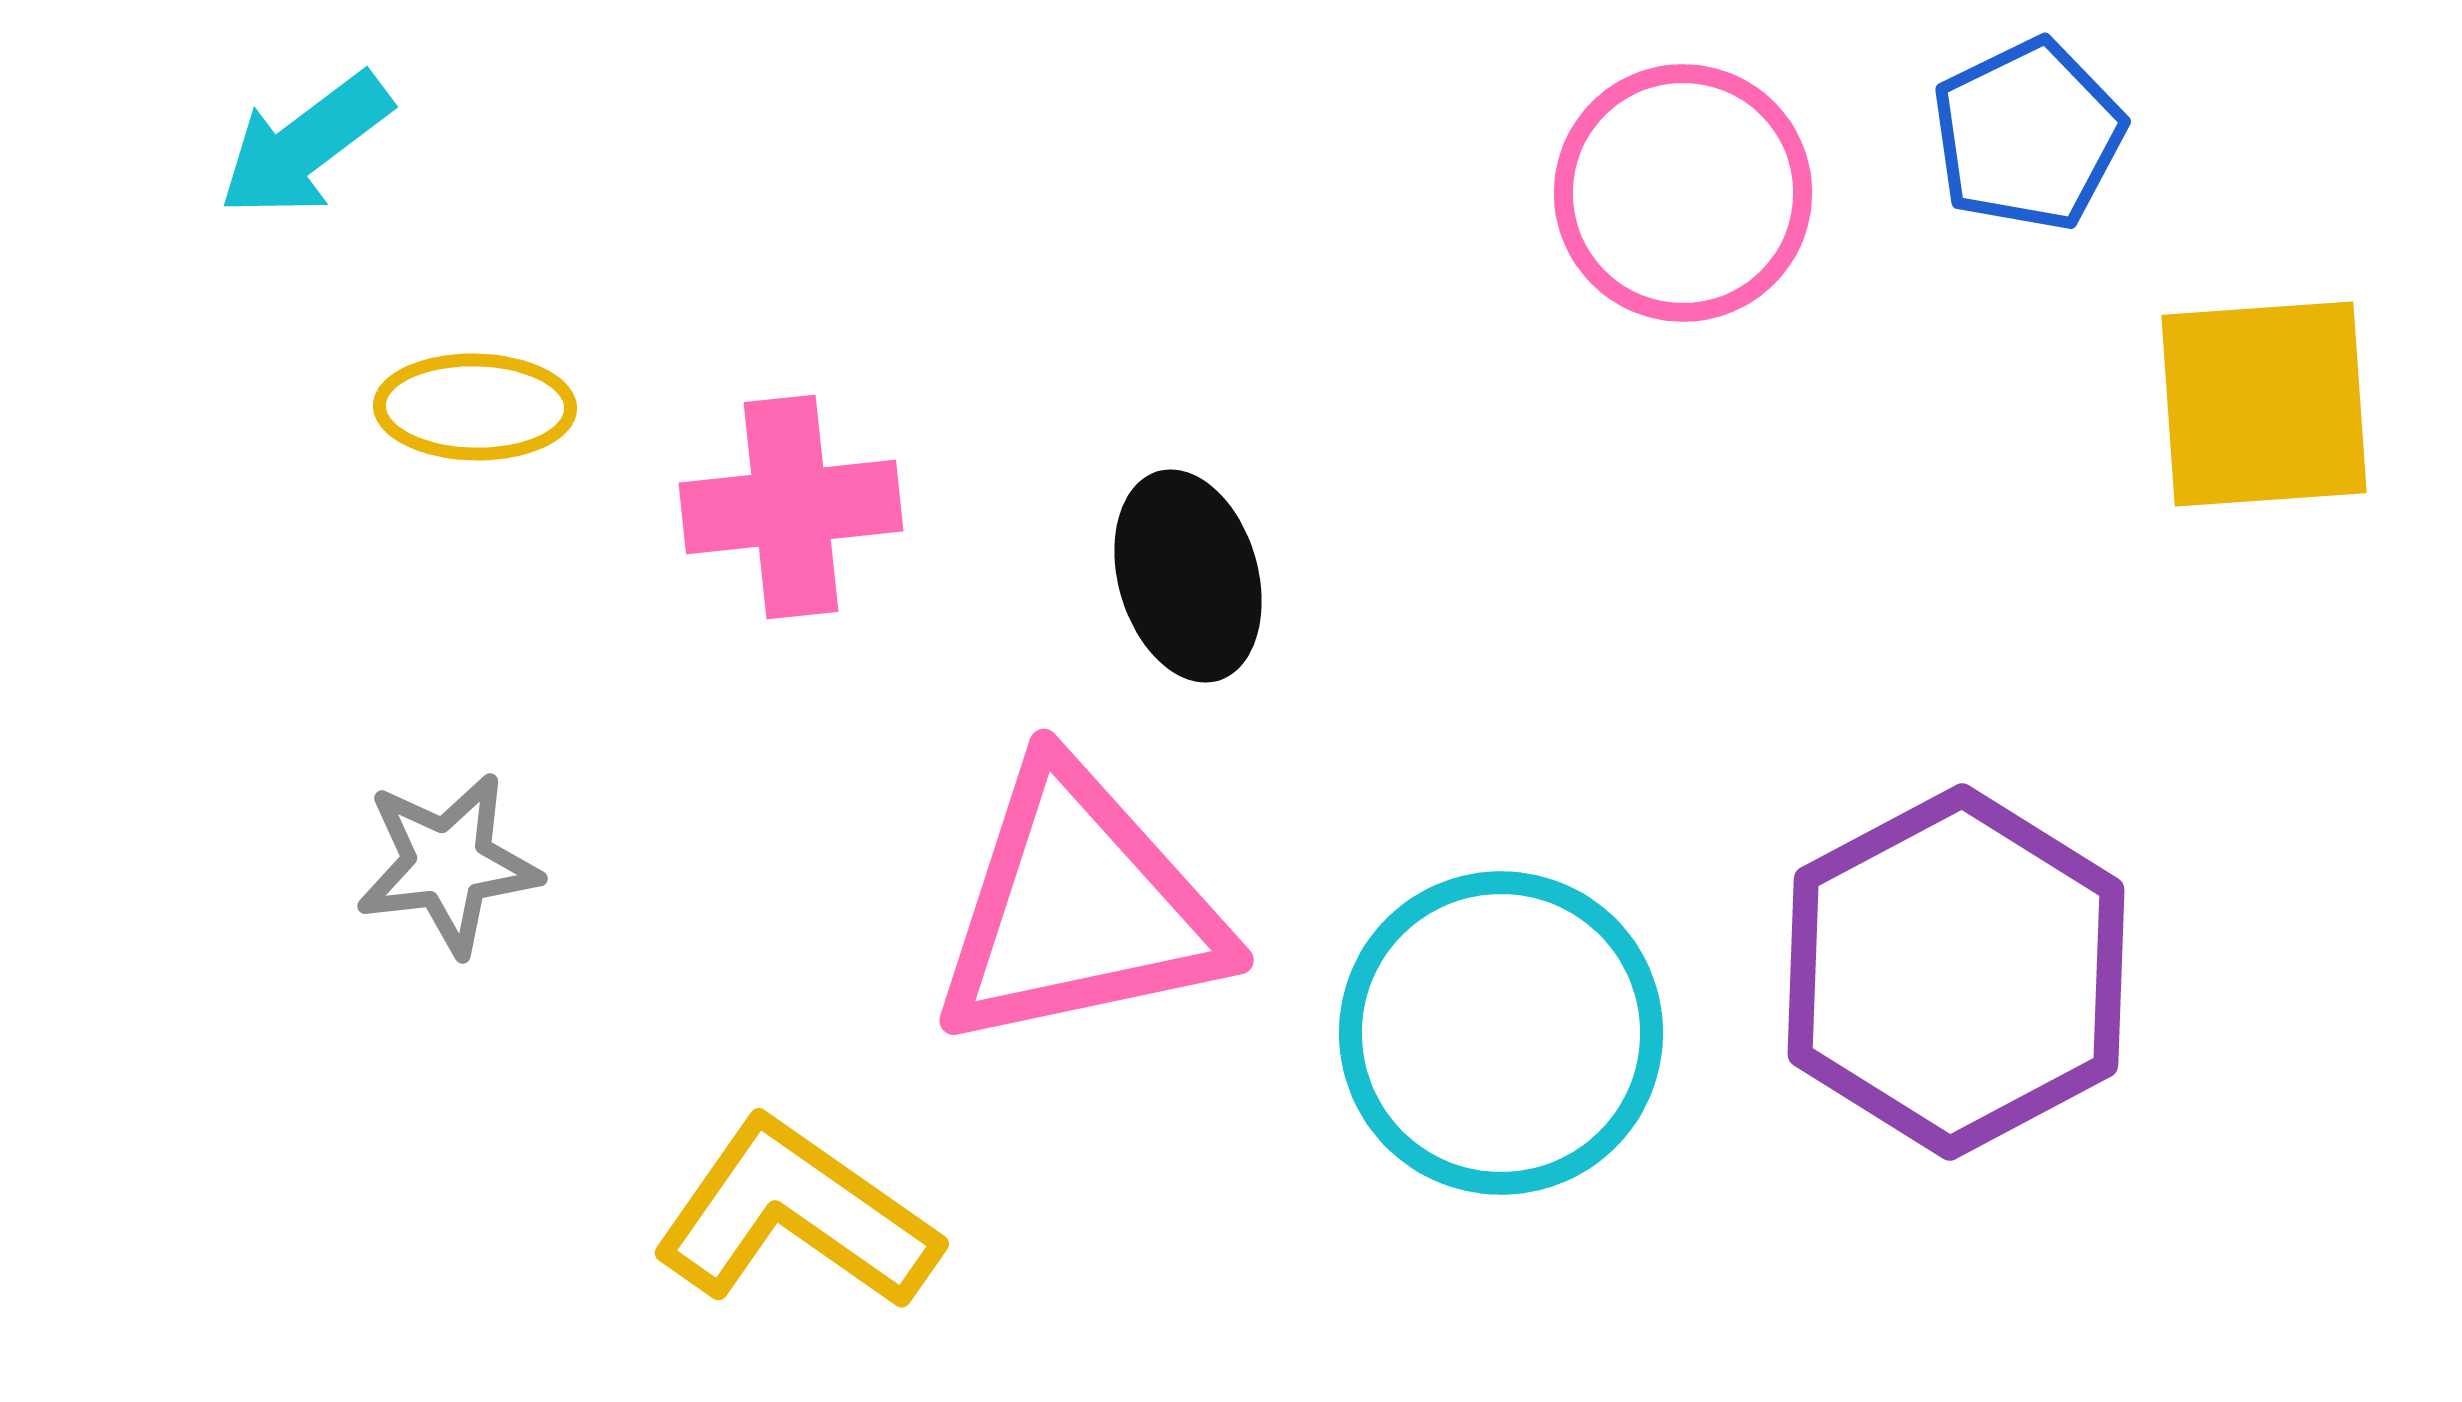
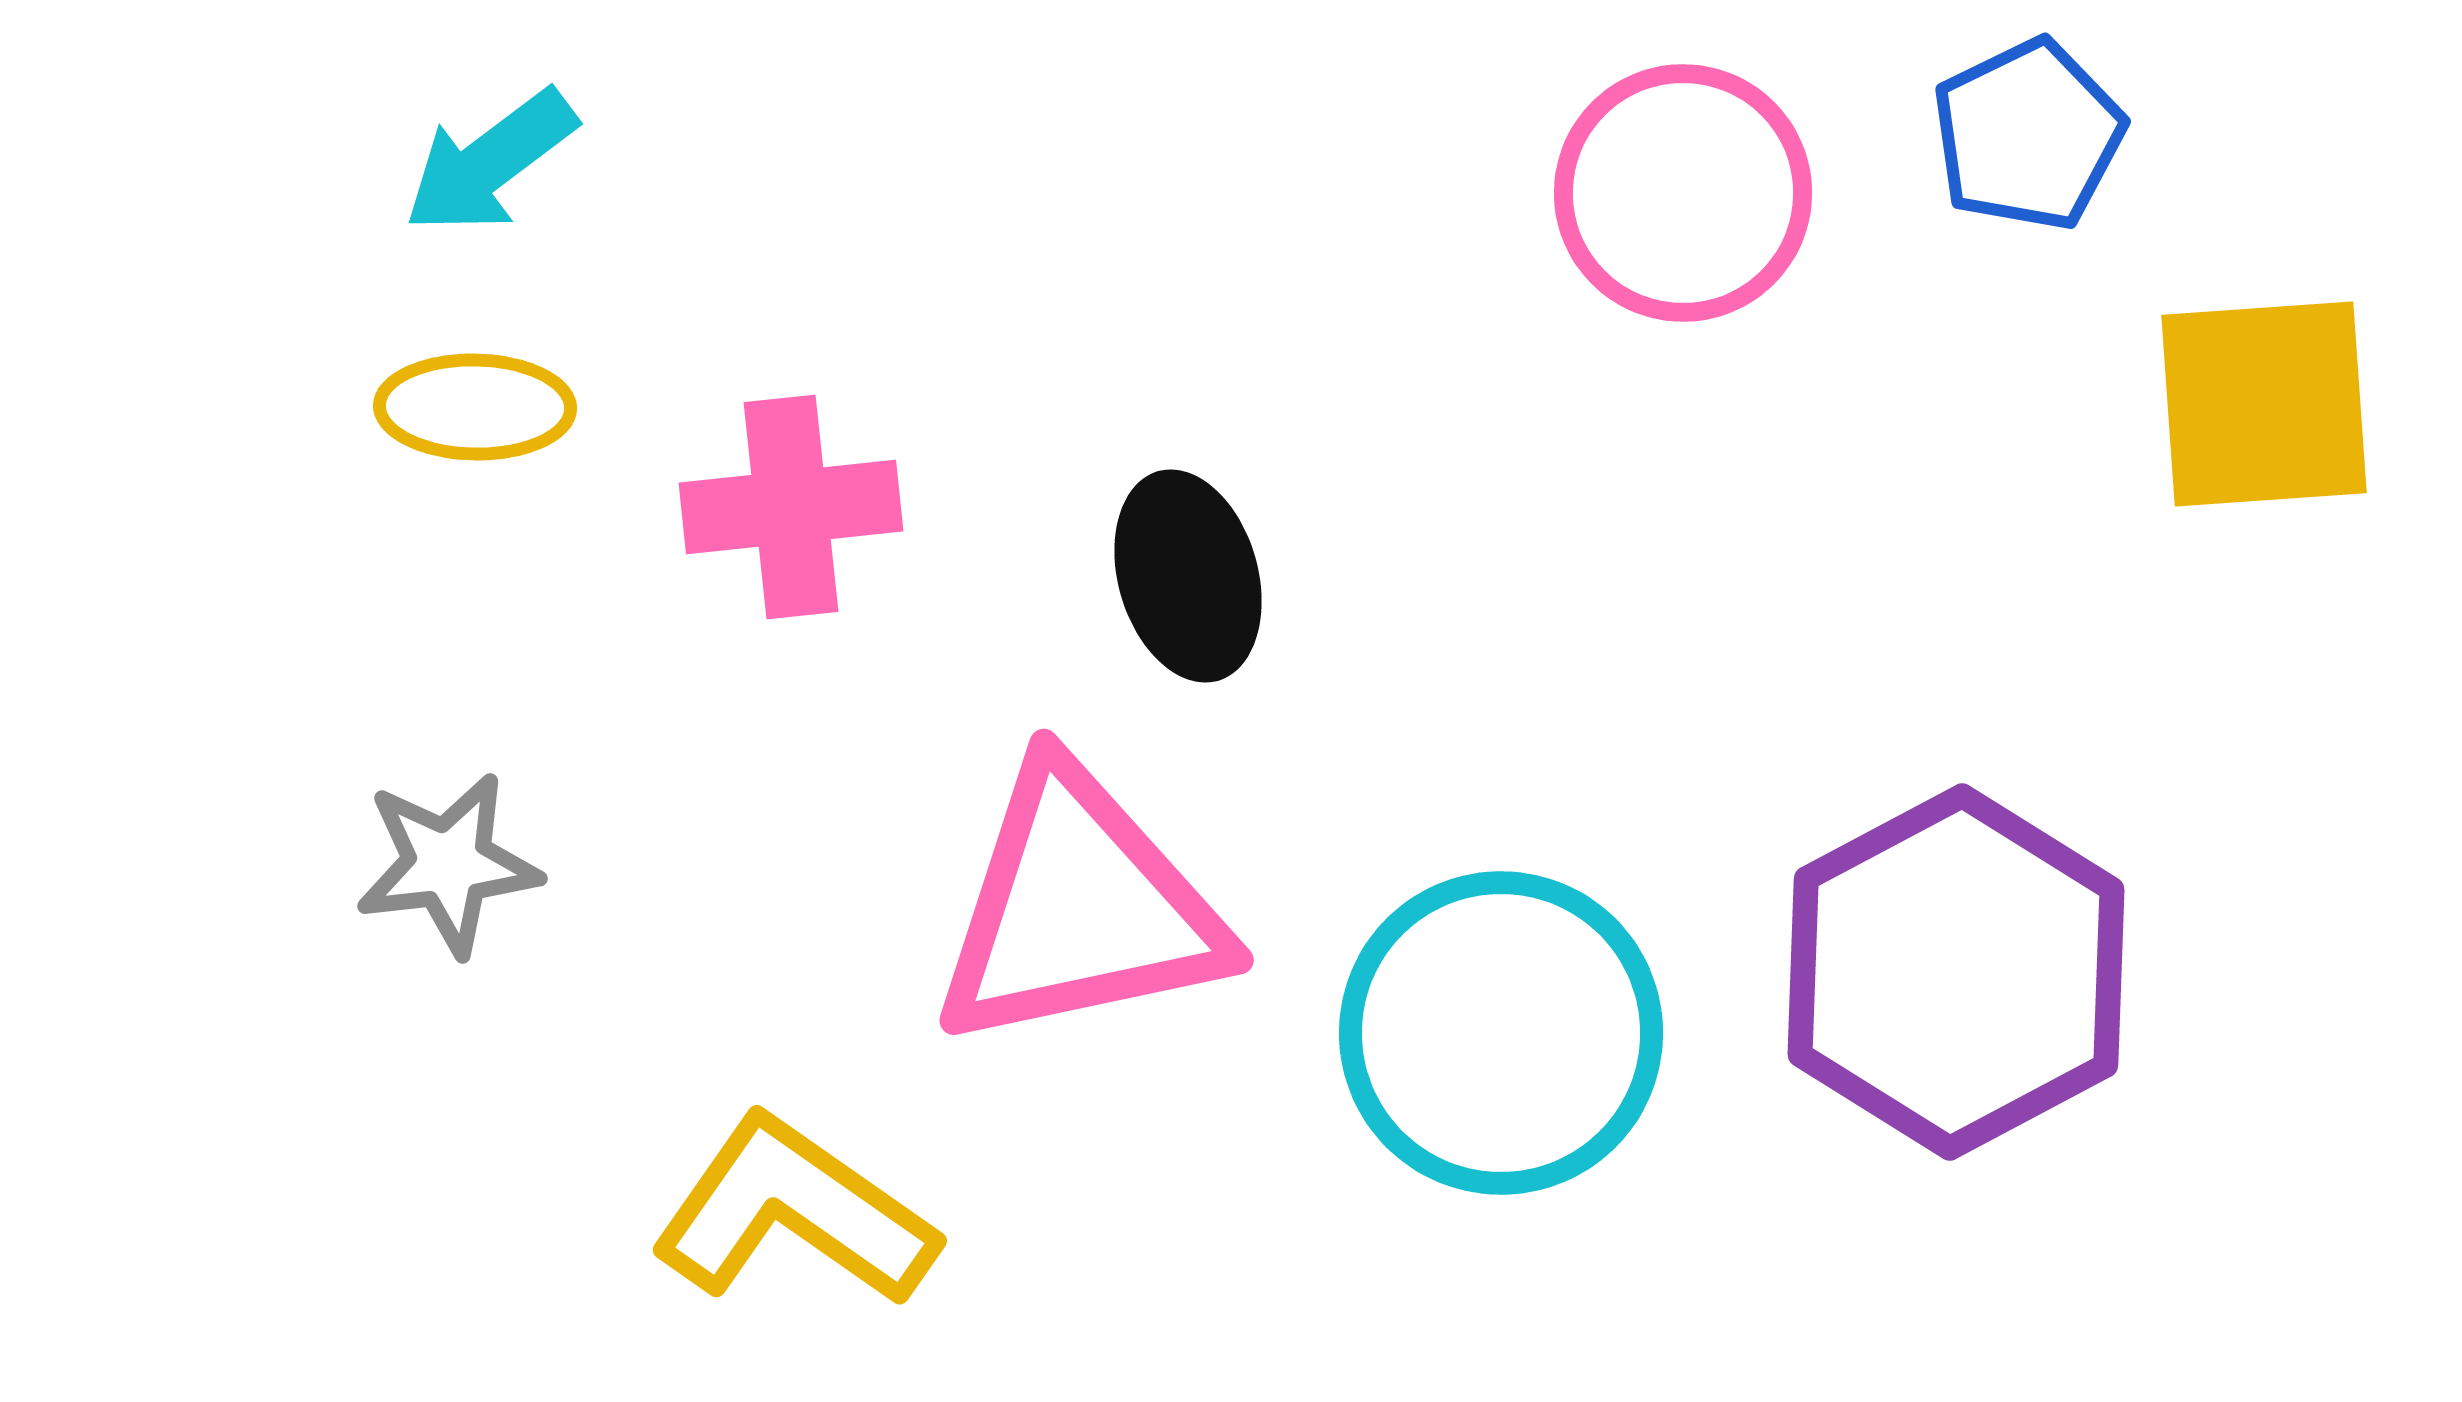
cyan arrow: moved 185 px right, 17 px down
yellow L-shape: moved 2 px left, 3 px up
